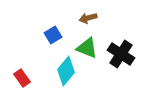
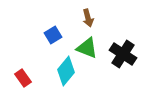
brown arrow: rotated 90 degrees counterclockwise
black cross: moved 2 px right
red rectangle: moved 1 px right
